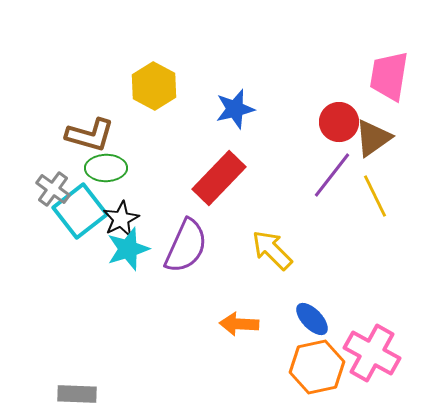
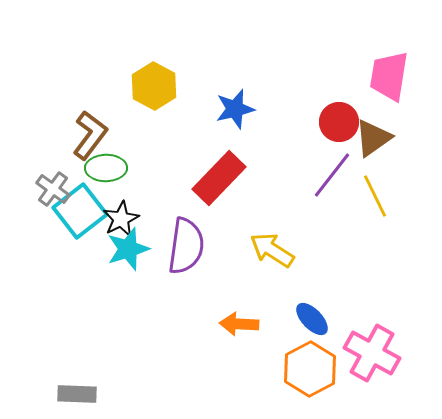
brown L-shape: rotated 69 degrees counterclockwise
purple semicircle: rotated 16 degrees counterclockwise
yellow arrow: rotated 12 degrees counterclockwise
orange hexagon: moved 7 px left, 2 px down; rotated 16 degrees counterclockwise
